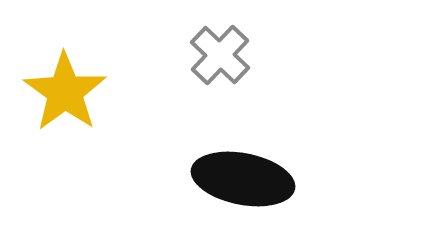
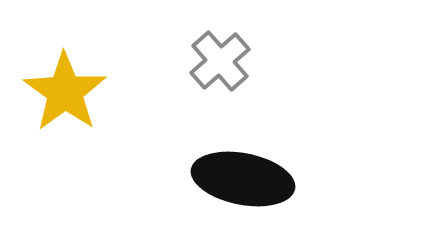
gray cross: moved 6 px down; rotated 6 degrees clockwise
